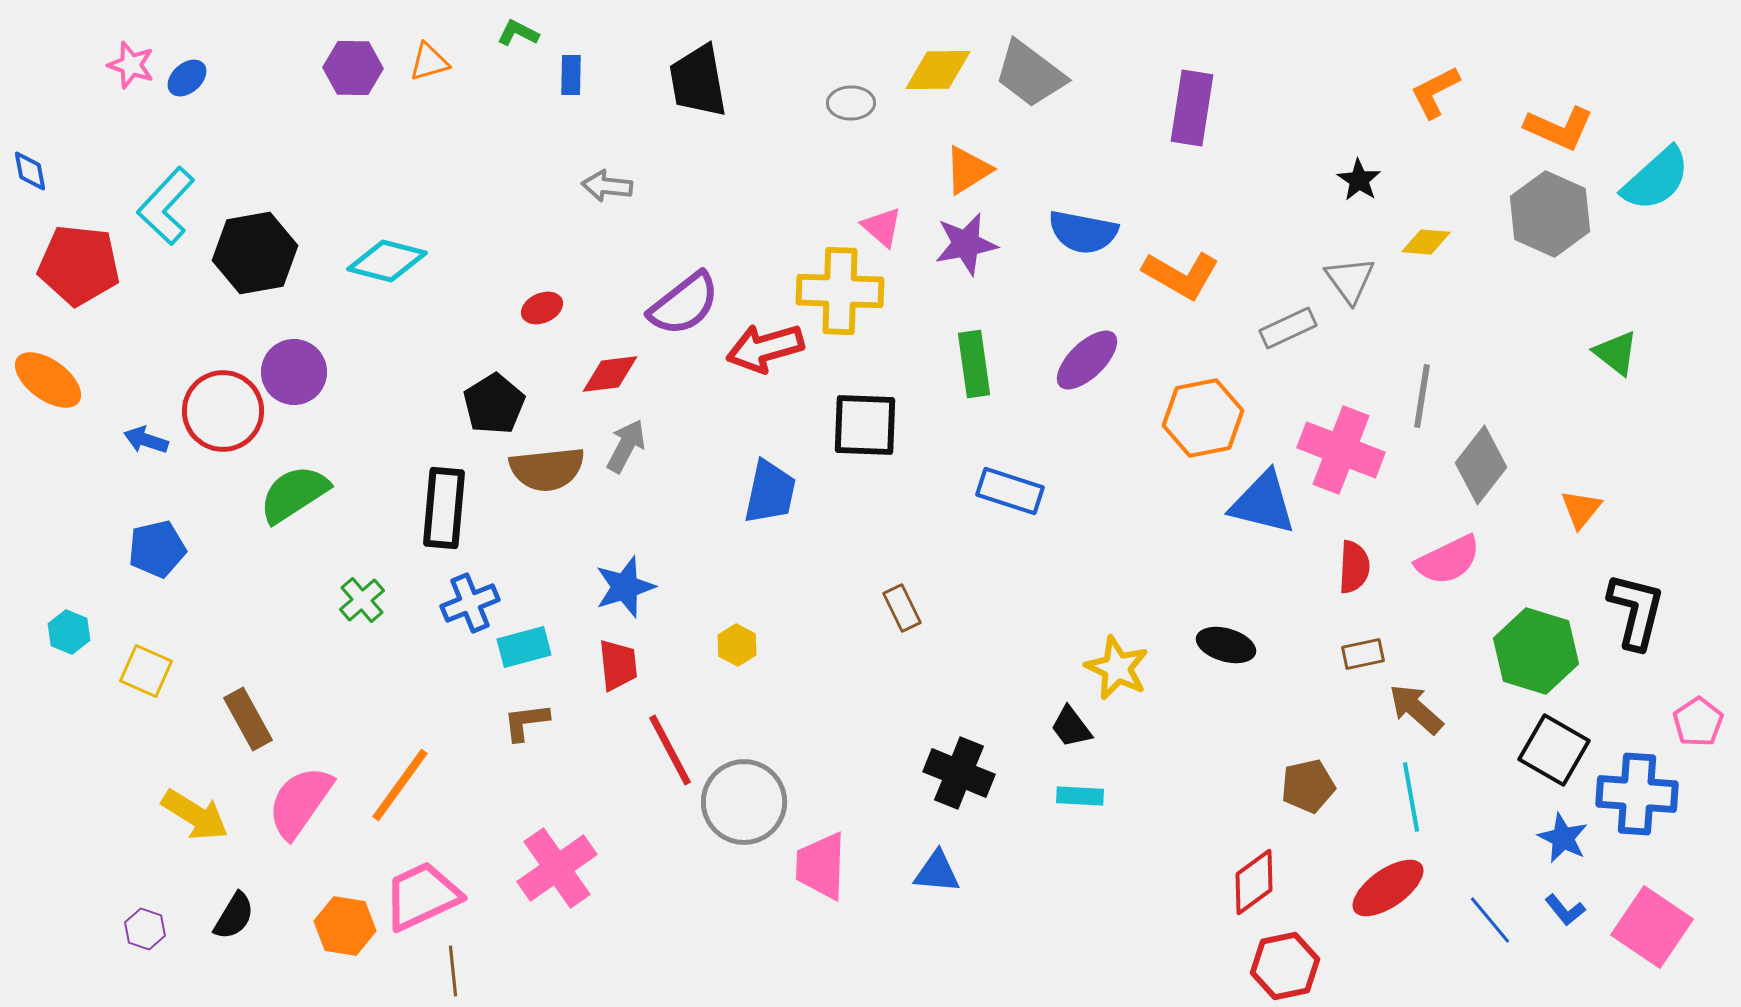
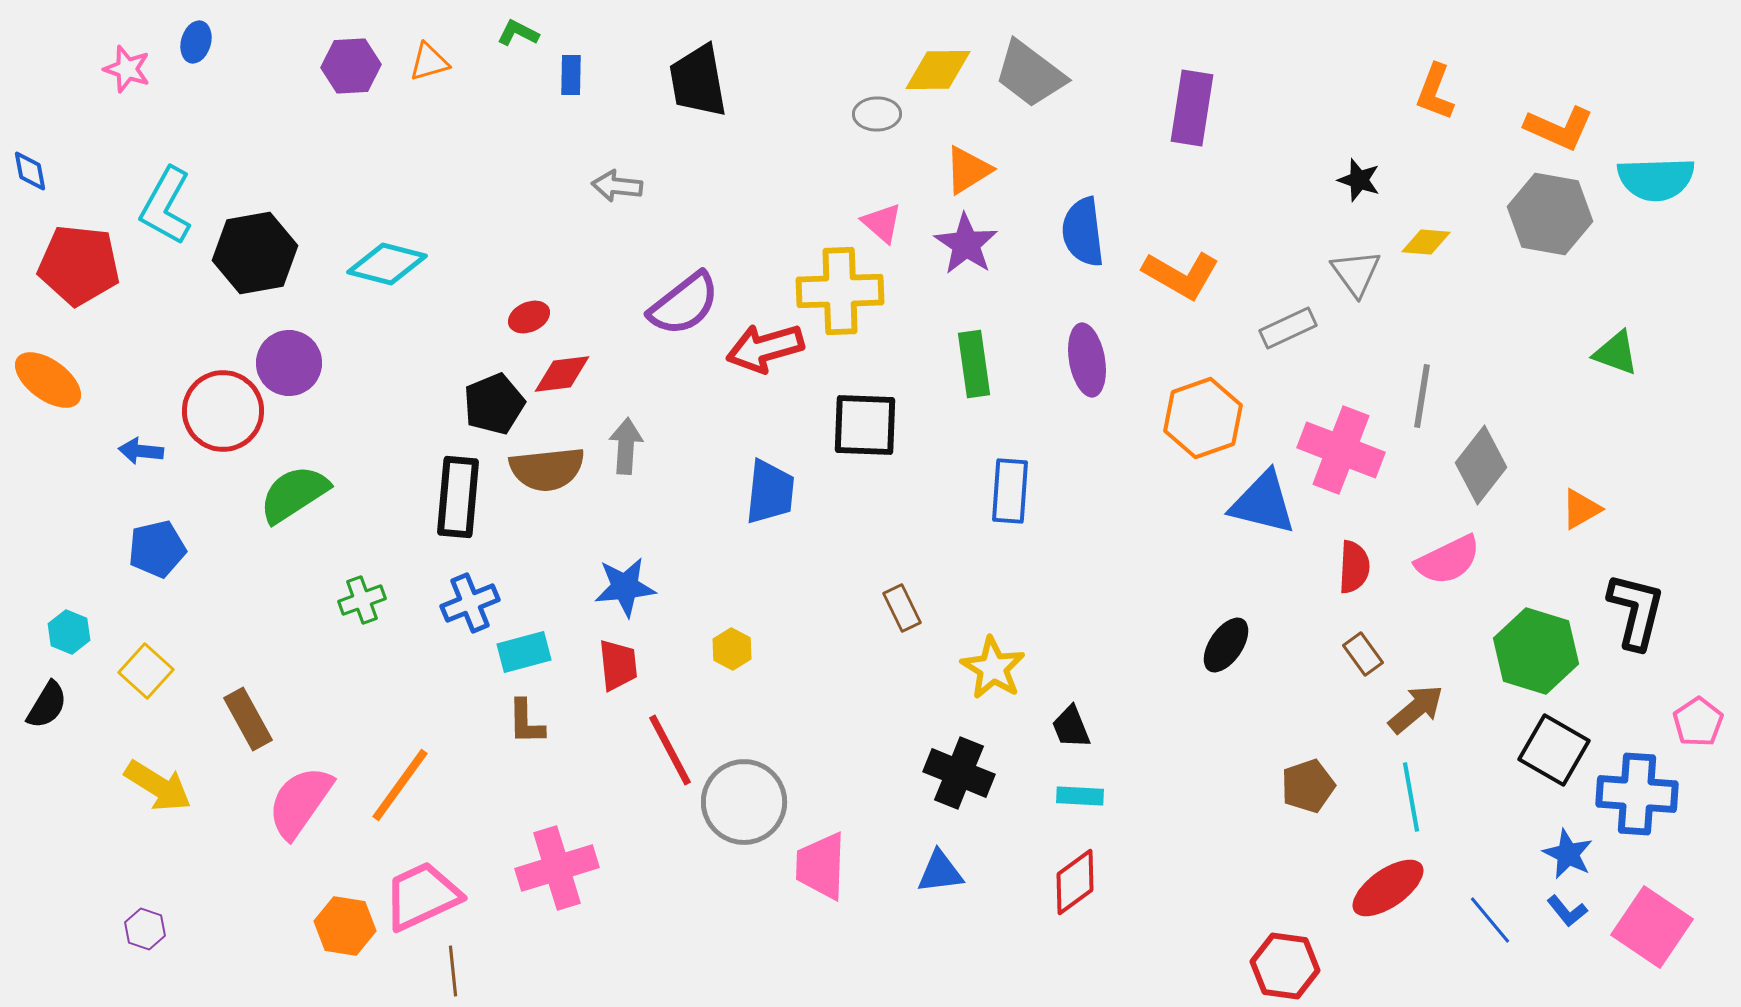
pink star at (131, 65): moved 4 px left, 4 px down
purple hexagon at (353, 68): moved 2 px left, 2 px up; rotated 4 degrees counterclockwise
blue ellipse at (187, 78): moved 9 px right, 36 px up; rotated 33 degrees counterclockwise
orange L-shape at (1435, 92): rotated 42 degrees counterclockwise
gray ellipse at (851, 103): moved 26 px right, 11 px down
cyan semicircle at (1656, 179): rotated 40 degrees clockwise
black star at (1359, 180): rotated 15 degrees counterclockwise
gray arrow at (607, 186): moved 10 px right
cyan L-shape at (166, 206): rotated 14 degrees counterclockwise
gray hexagon at (1550, 214): rotated 14 degrees counterclockwise
pink triangle at (882, 227): moved 4 px up
blue semicircle at (1083, 232): rotated 72 degrees clockwise
purple star at (966, 244): rotated 28 degrees counterclockwise
cyan diamond at (387, 261): moved 3 px down
gray triangle at (1350, 280): moved 6 px right, 7 px up
yellow cross at (840, 291): rotated 4 degrees counterclockwise
red ellipse at (542, 308): moved 13 px left, 9 px down
green triangle at (1616, 353): rotated 18 degrees counterclockwise
purple ellipse at (1087, 360): rotated 56 degrees counterclockwise
purple circle at (294, 372): moved 5 px left, 9 px up
red diamond at (610, 374): moved 48 px left
black pentagon at (494, 404): rotated 10 degrees clockwise
orange hexagon at (1203, 418): rotated 8 degrees counterclockwise
blue arrow at (146, 440): moved 5 px left, 11 px down; rotated 12 degrees counterclockwise
gray arrow at (626, 446): rotated 24 degrees counterclockwise
blue rectangle at (1010, 491): rotated 76 degrees clockwise
blue trapezoid at (770, 492): rotated 6 degrees counterclockwise
black rectangle at (444, 508): moved 14 px right, 11 px up
orange triangle at (1581, 509): rotated 21 degrees clockwise
blue star at (625, 587): rotated 12 degrees clockwise
green cross at (362, 600): rotated 21 degrees clockwise
yellow hexagon at (737, 645): moved 5 px left, 4 px down
black ellipse at (1226, 645): rotated 72 degrees counterclockwise
cyan rectangle at (524, 647): moved 5 px down
brown rectangle at (1363, 654): rotated 66 degrees clockwise
yellow star at (1117, 668): moved 124 px left; rotated 6 degrees clockwise
yellow square at (146, 671): rotated 18 degrees clockwise
brown arrow at (1416, 709): rotated 98 degrees clockwise
brown L-shape at (526, 722): rotated 84 degrees counterclockwise
black trapezoid at (1071, 727): rotated 15 degrees clockwise
brown pentagon at (1308, 786): rotated 6 degrees counterclockwise
yellow arrow at (195, 815): moved 37 px left, 29 px up
blue star at (1563, 838): moved 5 px right, 16 px down
pink cross at (557, 868): rotated 18 degrees clockwise
blue triangle at (937, 872): moved 3 px right; rotated 12 degrees counterclockwise
red diamond at (1254, 882): moved 179 px left
blue L-shape at (1565, 910): moved 2 px right, 1 px down
black semicircle at (234, 916): moved 187 px left, 211 px up
red hexagon at (1285, 966): rotated 20 degrees clockwise
